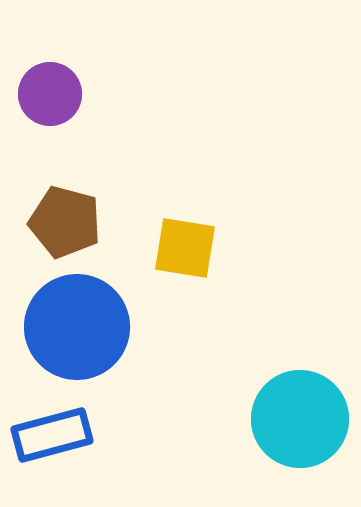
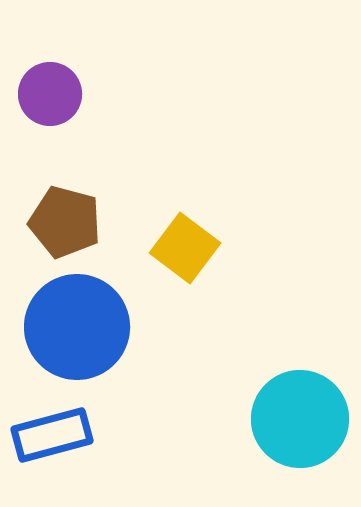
yellow square: rotated 28 degrees clockwise
